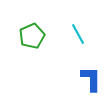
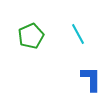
green pentagon: moved 1 px left
